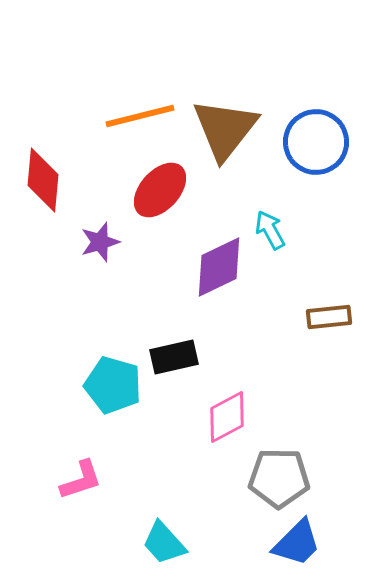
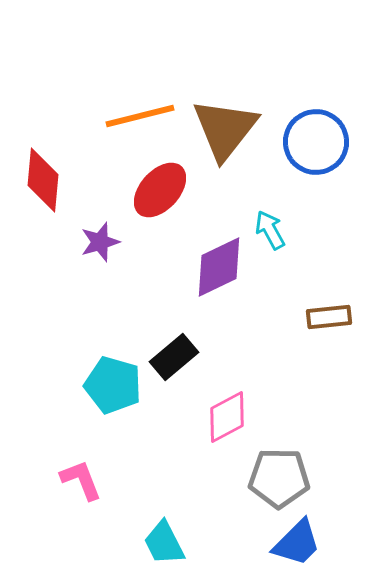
black rectangle: rotated 27 degrees counterclockwise
pink L-shape: rotated 93 degrees counterclockwise
cyan trapezoid: rotated 15 degrees clockwise
